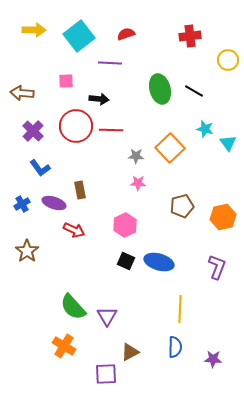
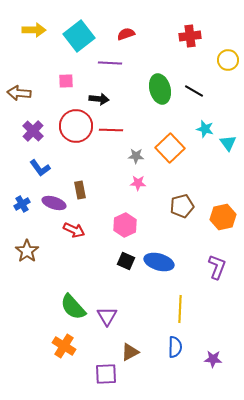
brown arrow: moved 3 px left
